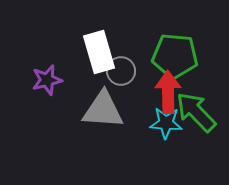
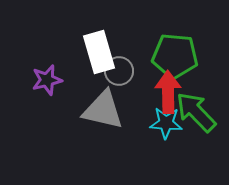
gray circle: moved 2 px left
gray triangle: rotated 9 degrees clockwise
